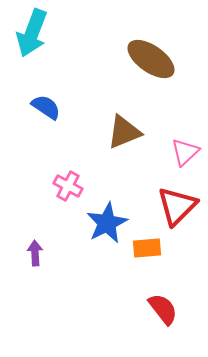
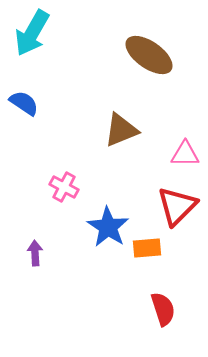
cyan arrow: rotated 9 degrees clockwise
brown ellipse: moved 2 px left, 4 px up
blue semicircle: moved 22 px left, 4 px up
brown triangle: moved 3 px left, 2 px up
pink triangle: moved 2 px down; rotated 44 degrees clockwise
pink cross: moved 4 px left, 1 px down
blue star: moved 1 px right, 4 px down; rotated 12 degrees counterclockwise
red semicircle: rotated 20 degrees clockwise
